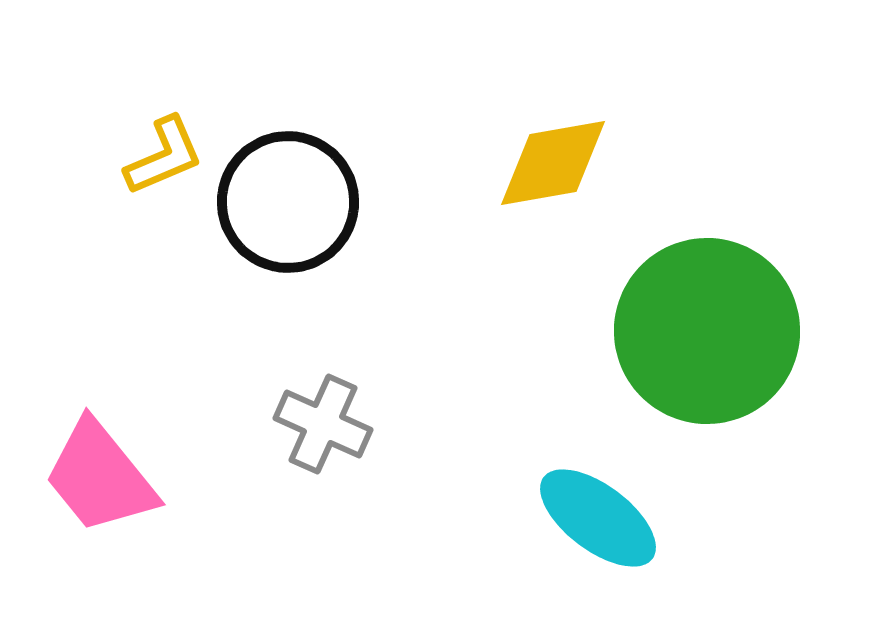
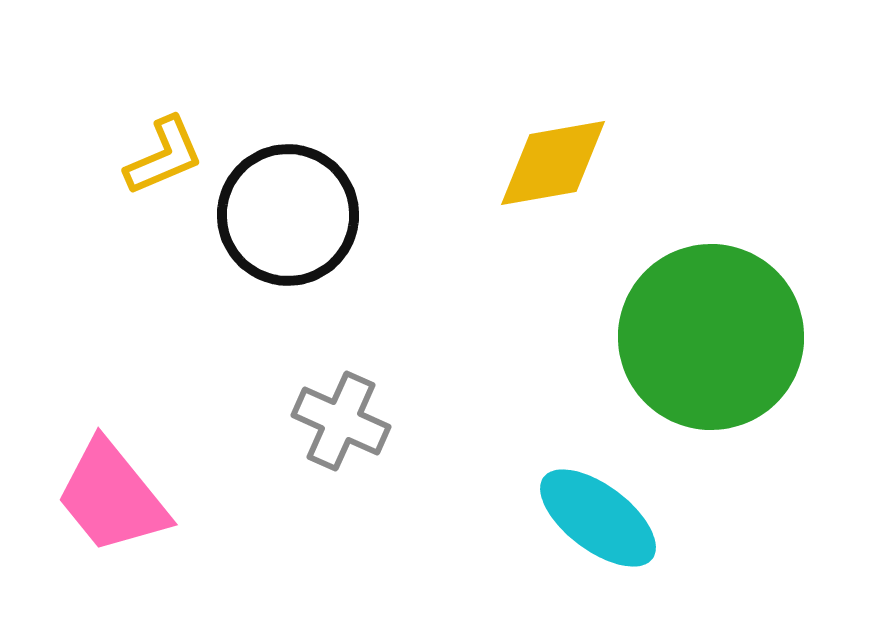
black circle: moved 13 px down
green circle: moved 4 px right, 6 px down
gray cross: moved 18 px right, 3 px up
pink trapezoid: moved 12 px right, 20 px down
